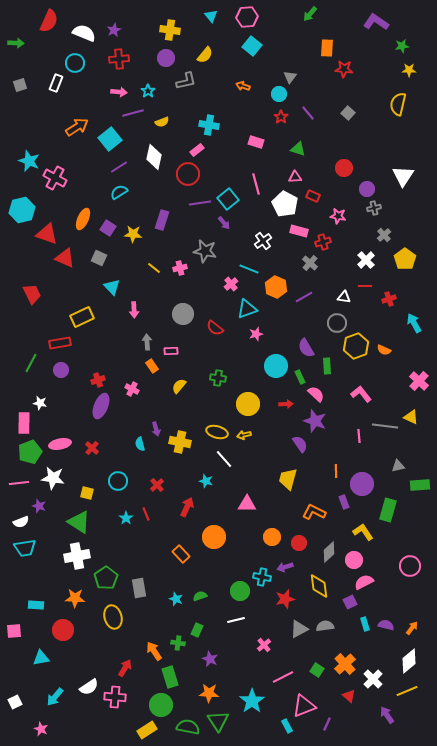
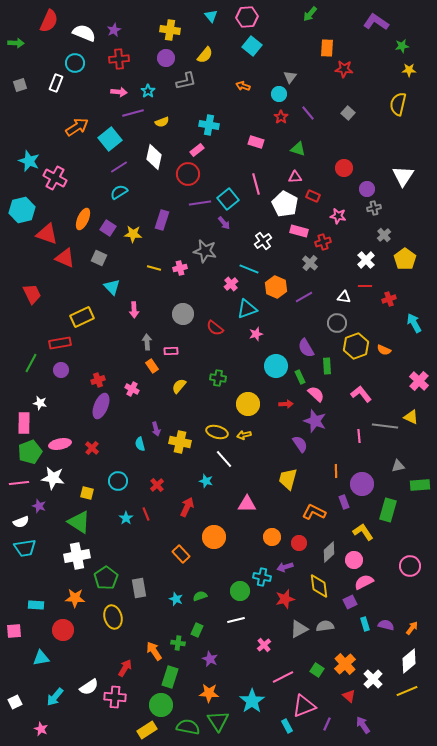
yellow line at (154, 268): rotated 24 degrees counterclockwise
green rectangle at (170, 677): rotated 35 degrees clockwise
purple arrow at (387, 715): moved 24 px left, 10 px down
